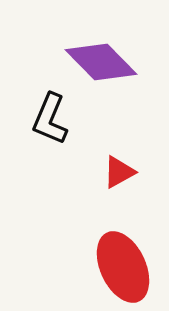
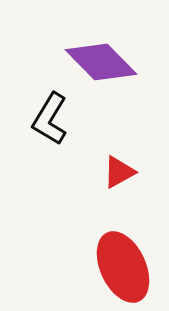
black L-shape: rotated 8 degrees clockwise
